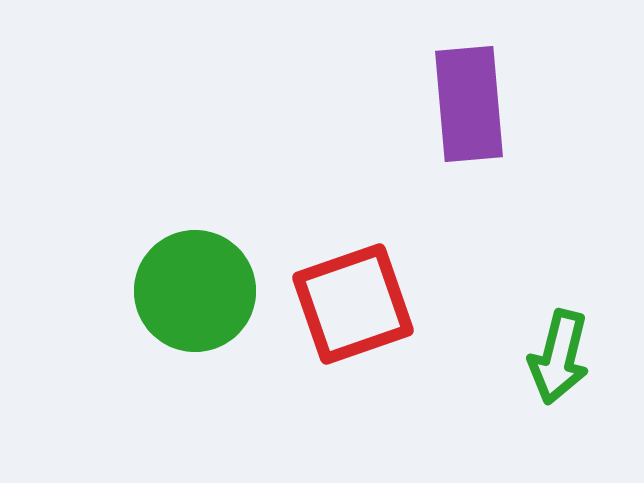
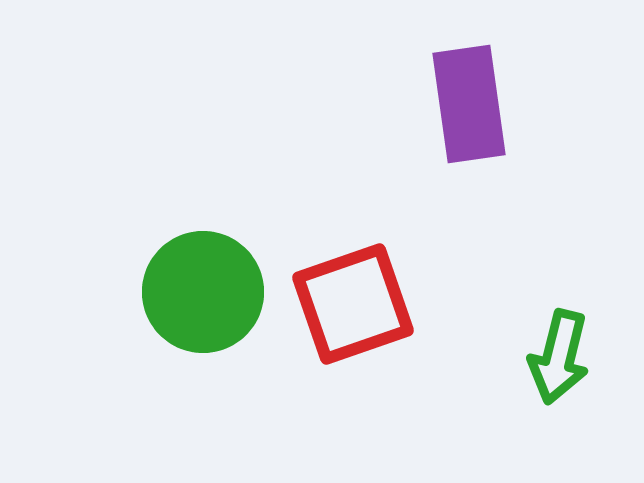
purple rectangle: rotated 3 degrees counterclockwise
green circle: moved 8 px right, 1 px down
